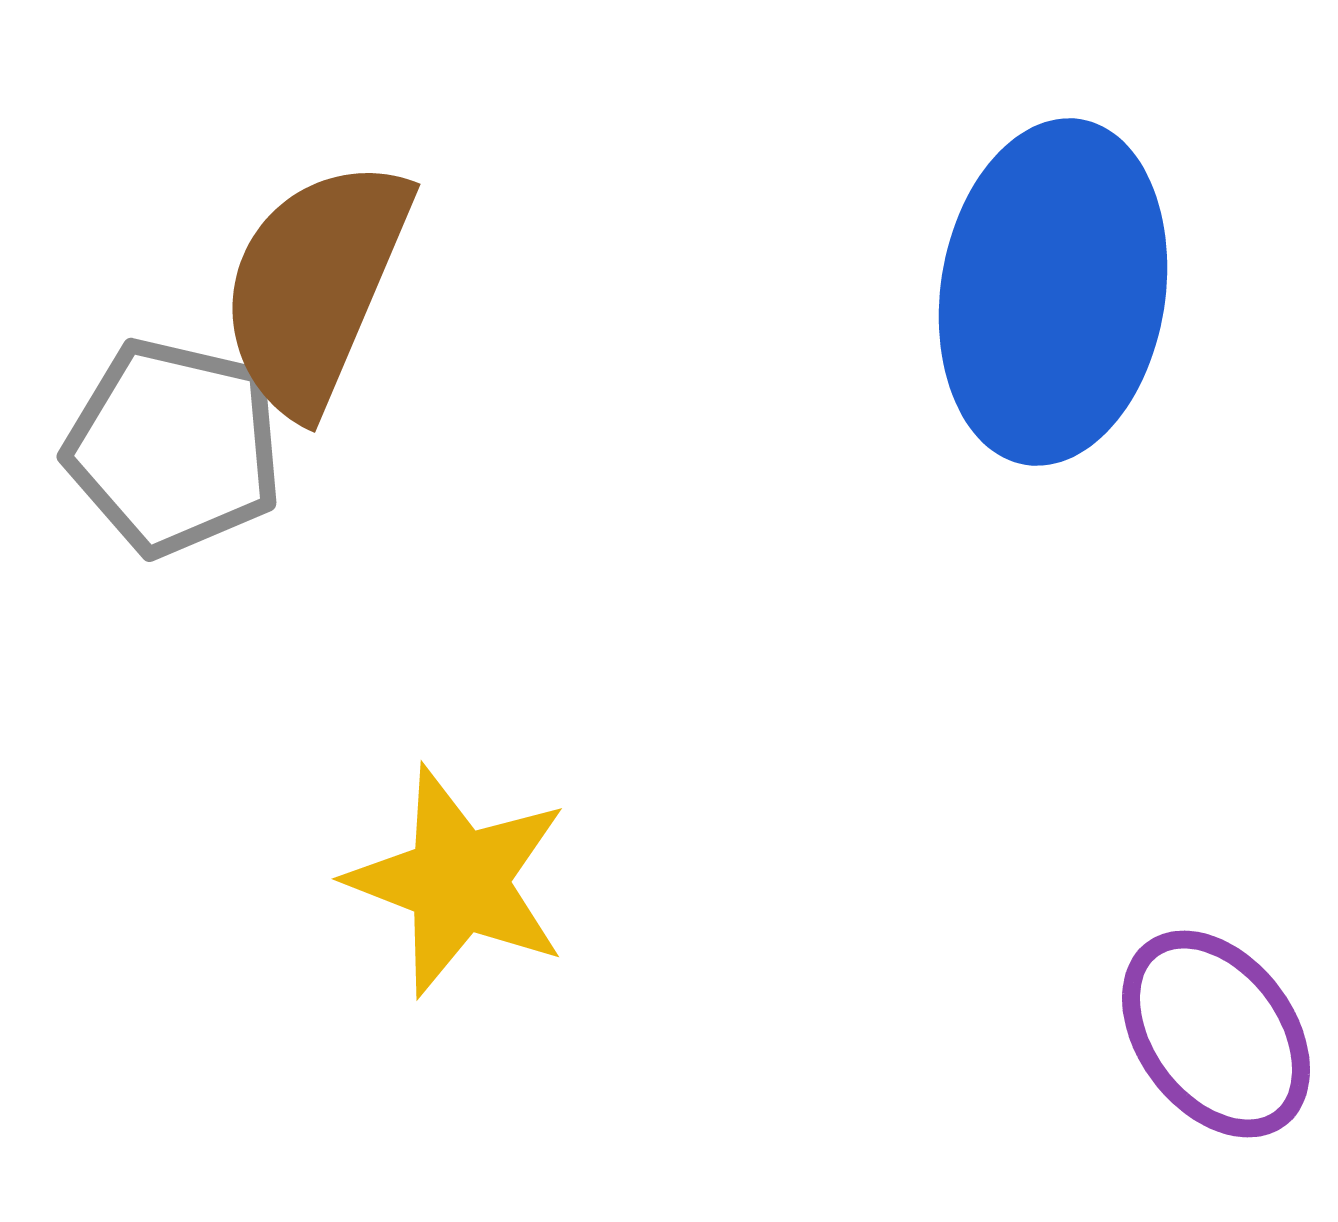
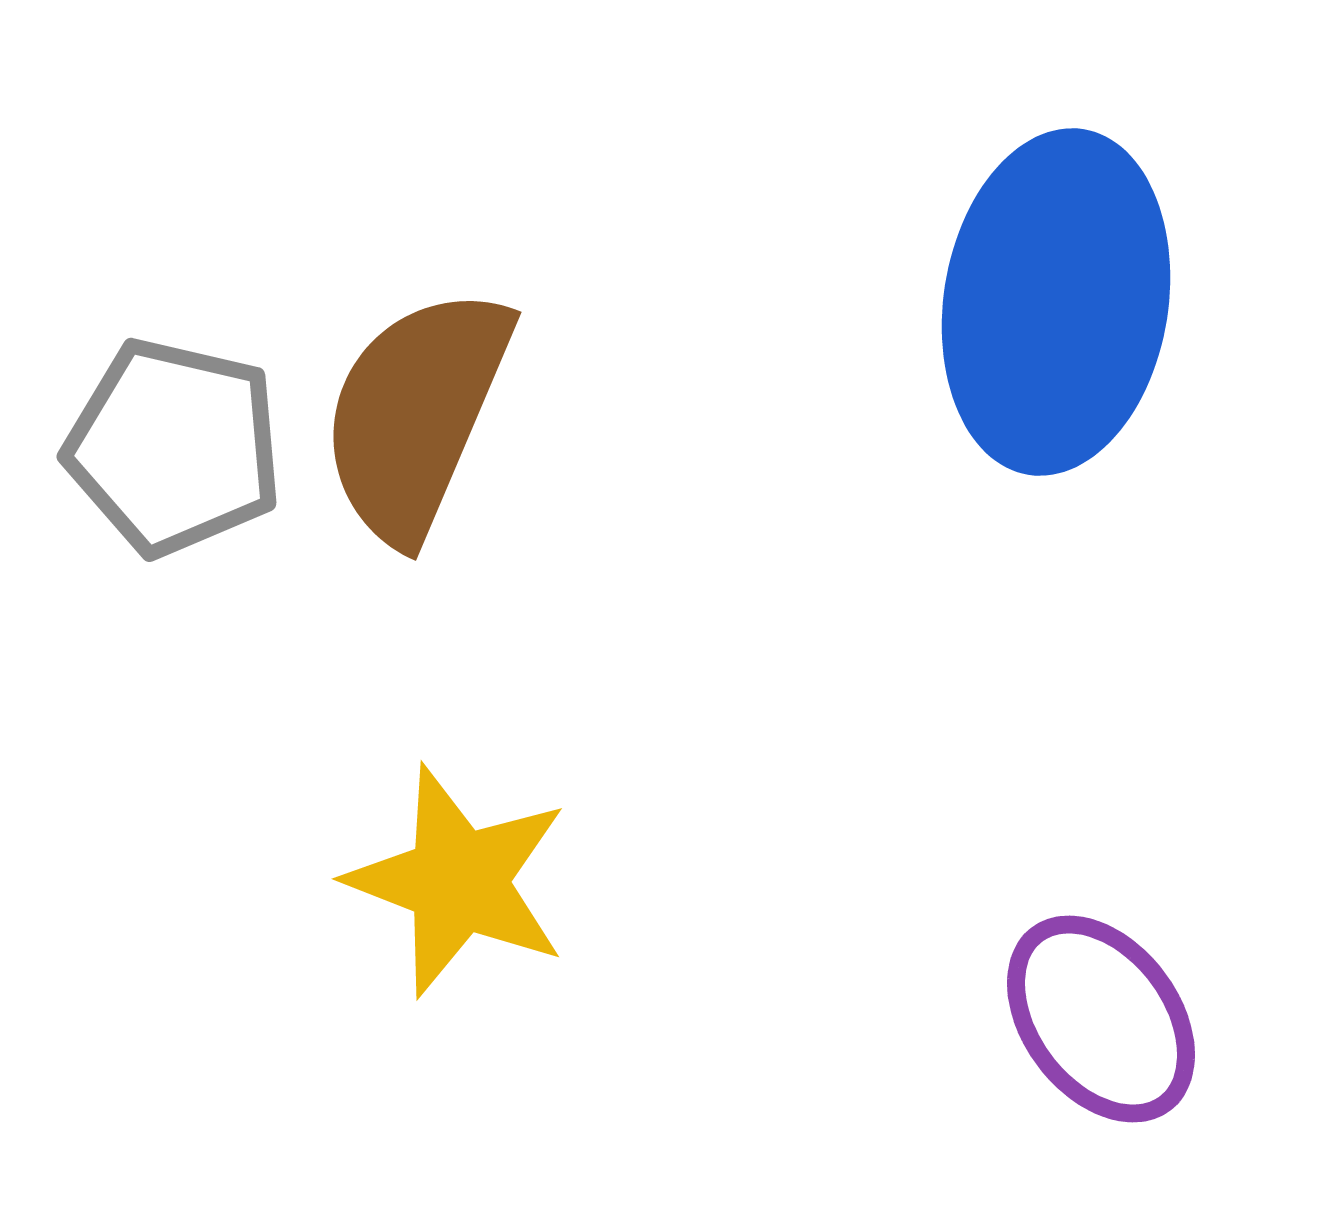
brown semicircle: moved 101 px right, 128 px down
blue ellipse: moved 3 px right, 10 px down
purple ellipse: moved 115 px left, 15 px up
